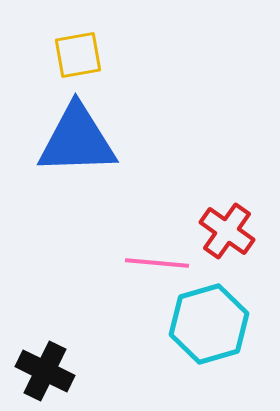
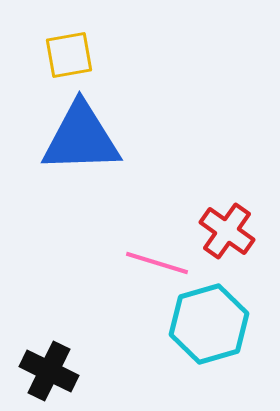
yellow square: moved 9 px left
blue triangle: moved 4 px right, 2 px up
pink line: rotated 12 degrees clockwise
black cross: moved 4 px right
